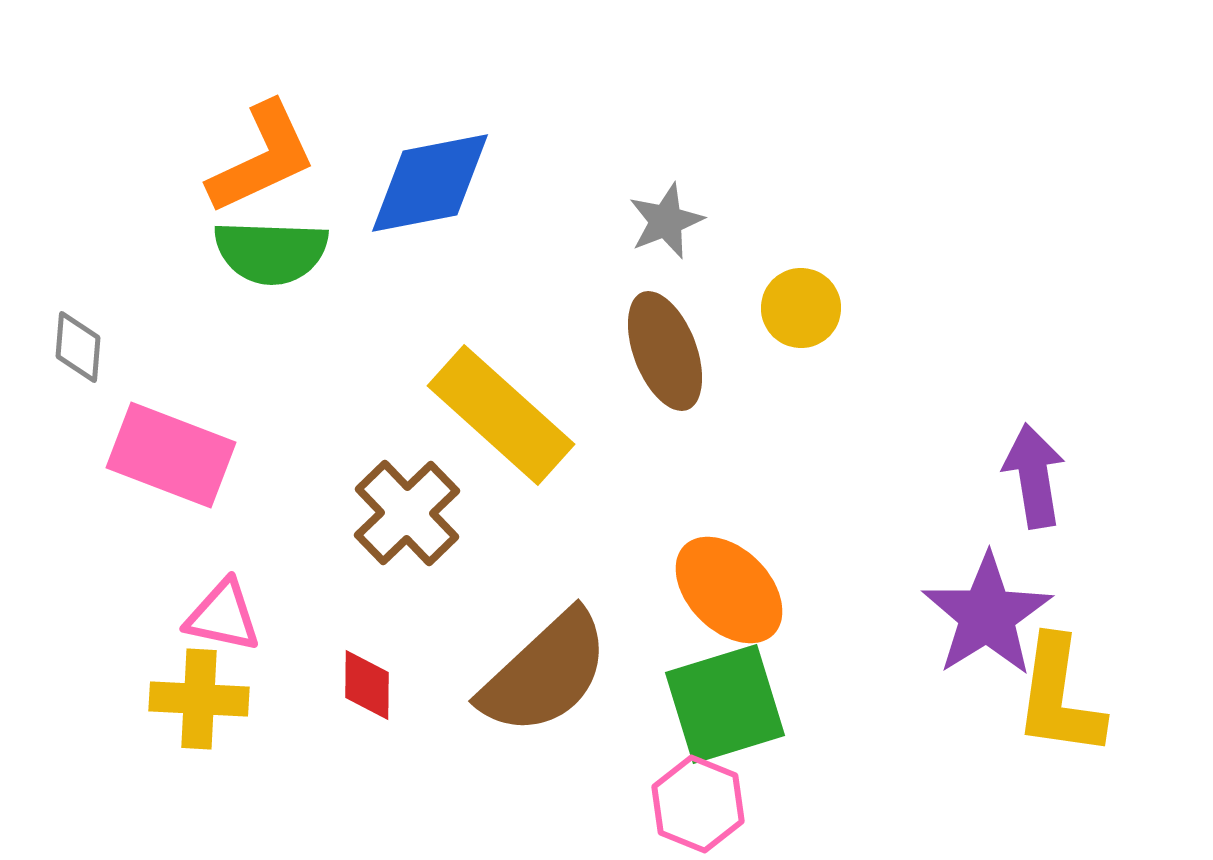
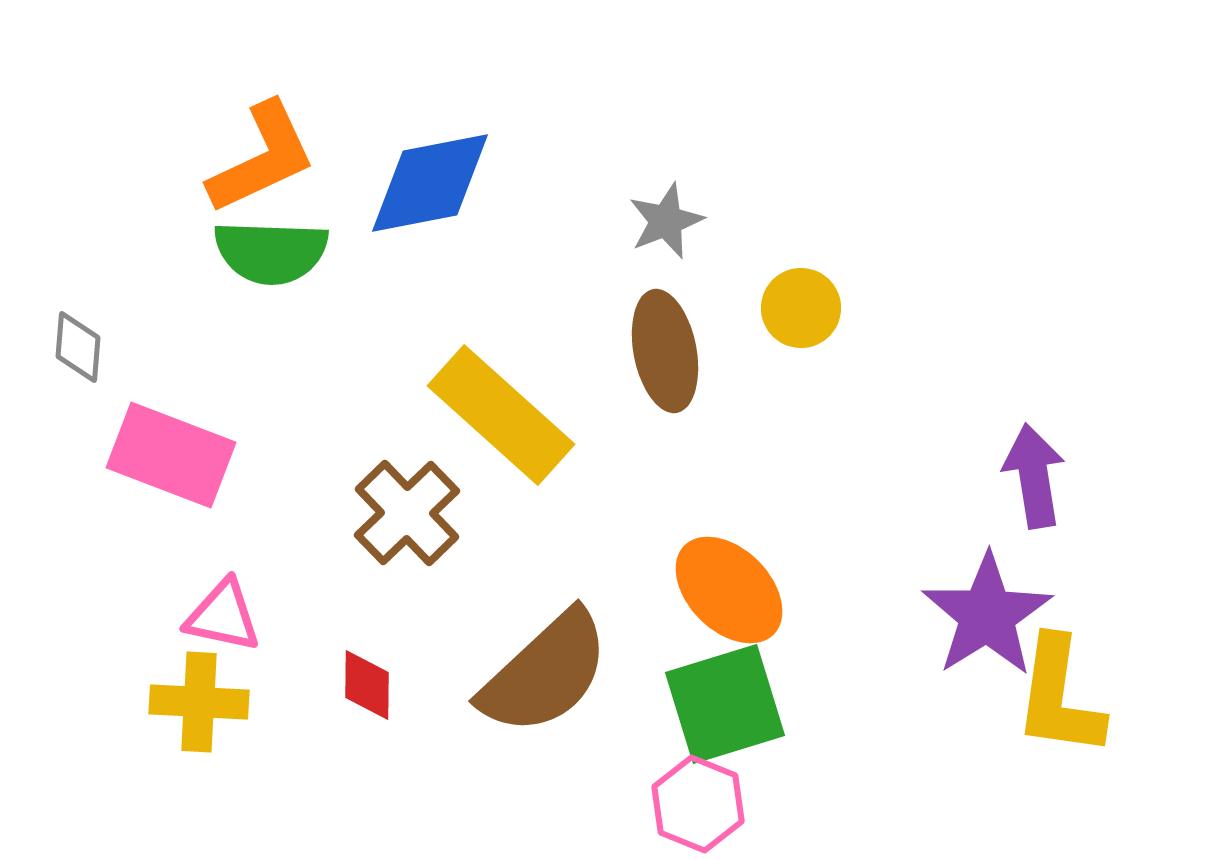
brown ellipse: rotated 10 degrees clockwise
yellow cross: moved 3 px down
